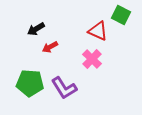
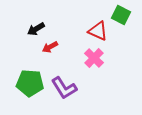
pink cross: moved 2 px right, 1 px up
